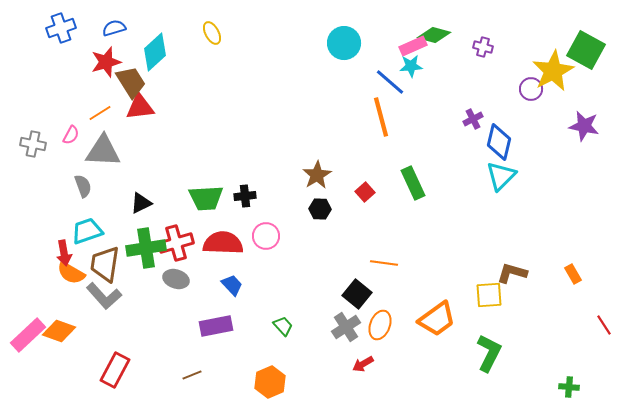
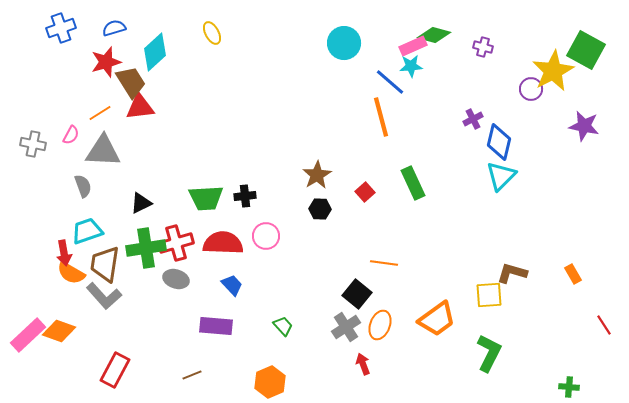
purple rectangle at (216, 326): rotated 16 degrees clockwise
red arrow at (363, 364): rotated 100 degrees clockwise
